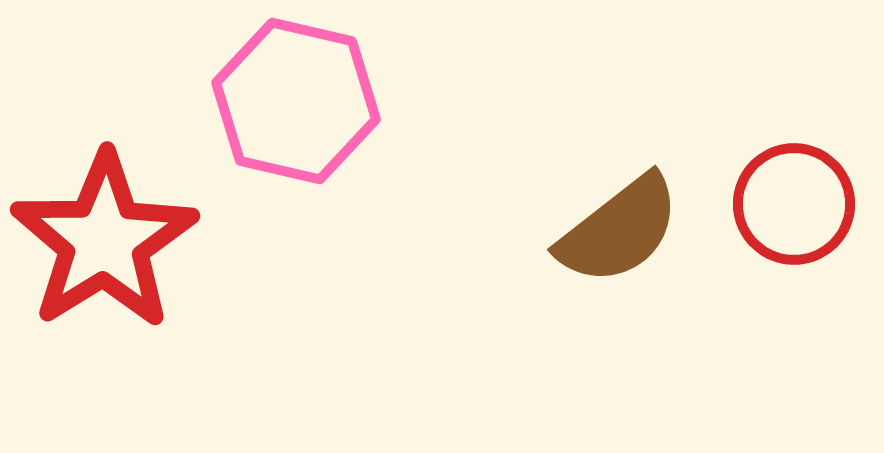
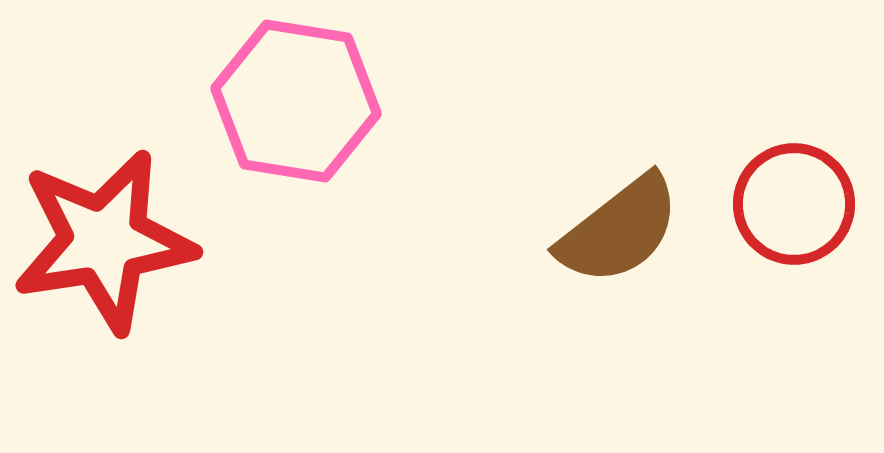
pink hexagon: rotated 4 degrees counterclockwise
red star: rotated 23 degrees clockwise
